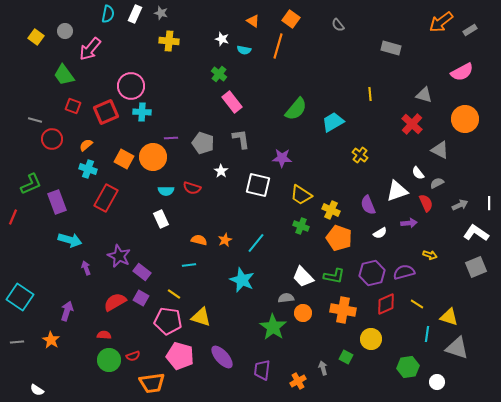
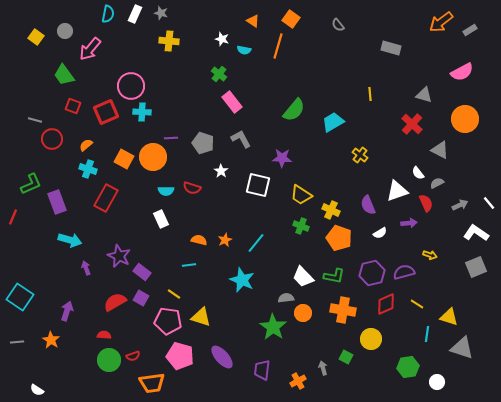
green semicircle at (296, 109): moved 2 px left, 1 px down
gray L-shape at (241, 139): rotated 20 degrees counterclockwise
white line at (489, 203): rotated 40 degrees counterclockwise
gray triangle at (457, 348): moved 5 px right
